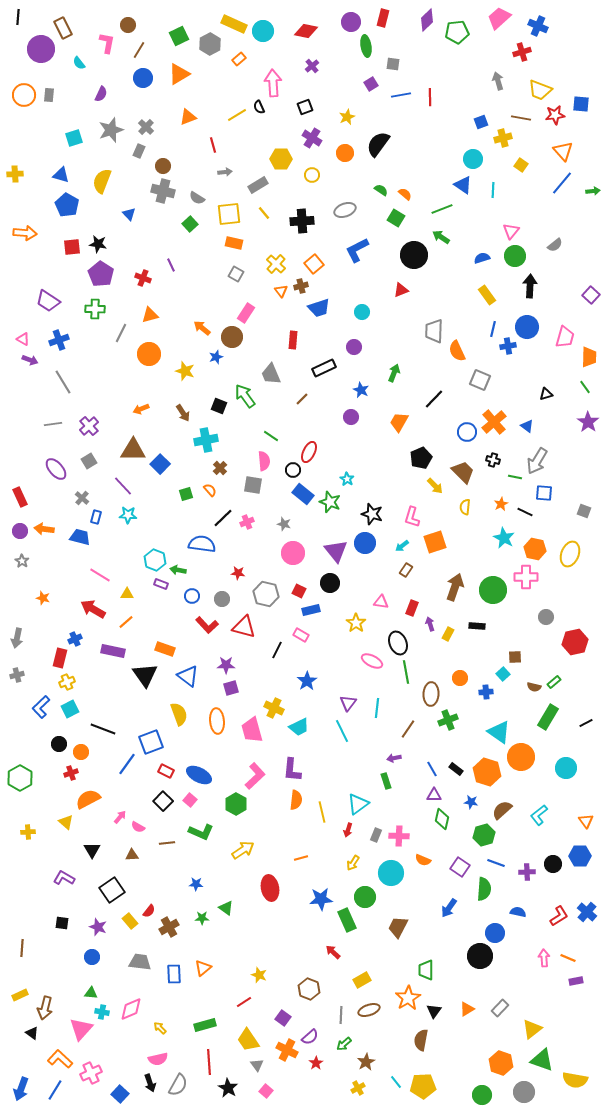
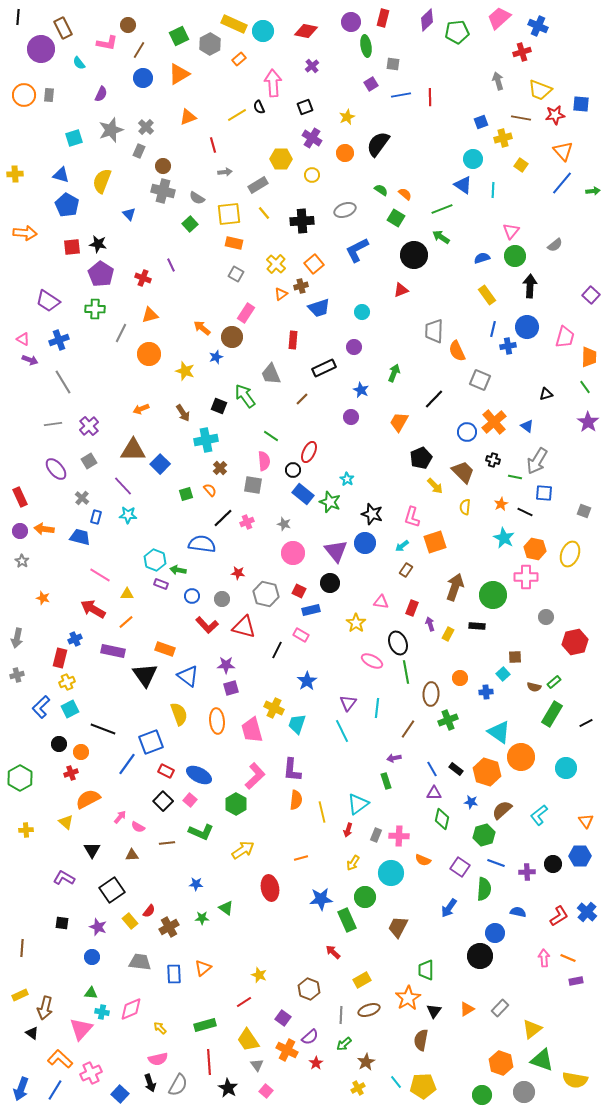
pink L-shape at (107, 43): rotated 90 degrees clockwise
orange triangle at (281, 291): moved 3 px down; rotated 32 degrees clockwise
green circle at (493, 590): moved 5 px down
green rectangle at (548, 717): moved 4 px right, 3 px up
cyan trapezoid at (299, 727): moved 2 px left, 3 px up; rotated 135 degrees clockwise
purple triangle at (434, 795): moved 2 px up
yellow cross at (28, 832): moved 2 px left, 2 px up
